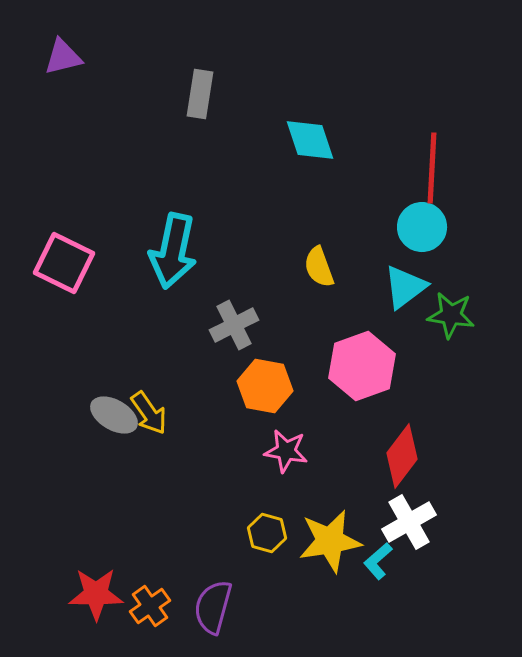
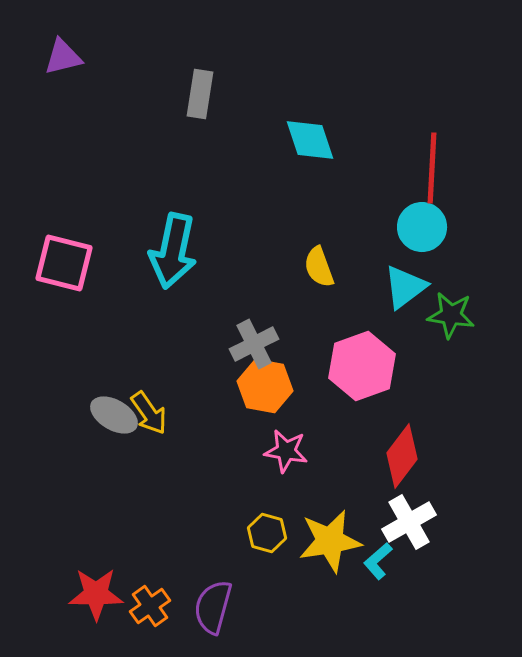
pink square: rotated 12 degrees counterclockwise
gray cross: moved 20 px right, 19 px down
